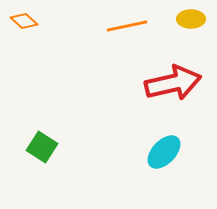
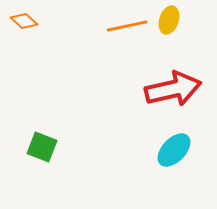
yellow ellipse: moved 22 px left, 1 px down; rotated 72 degrees counterclockwise
red arrow: moved 6 px down
green square: rotated 12 degrees counterclockwise
cyan ellipse: moved 10 px right, 2 px up
